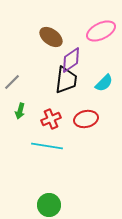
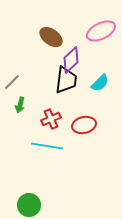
purple diamond: rotated 8 degrees counterclockwise
cyan semicircle: moved 4 px left
green arrow: moved 6 px up
red ellipse: moved 2 px left, 6 px down
green circle: moved 20 px left
